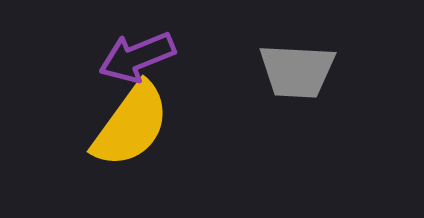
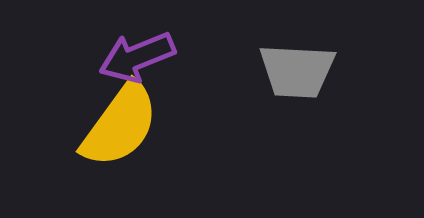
yellow semicircle: moved 11 px left
